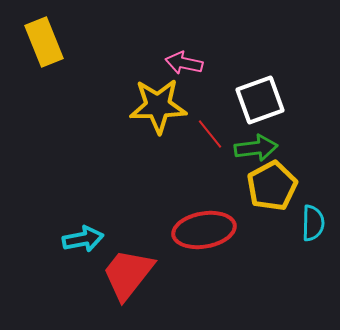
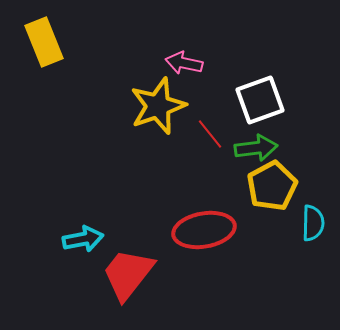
yellow star: rotated 18 degrees counterclockwise
